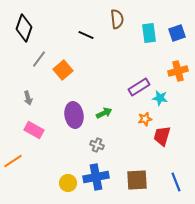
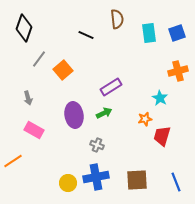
purple rectangle: moved 28 px left
cyan star: rotated 21 degrees clockwise
